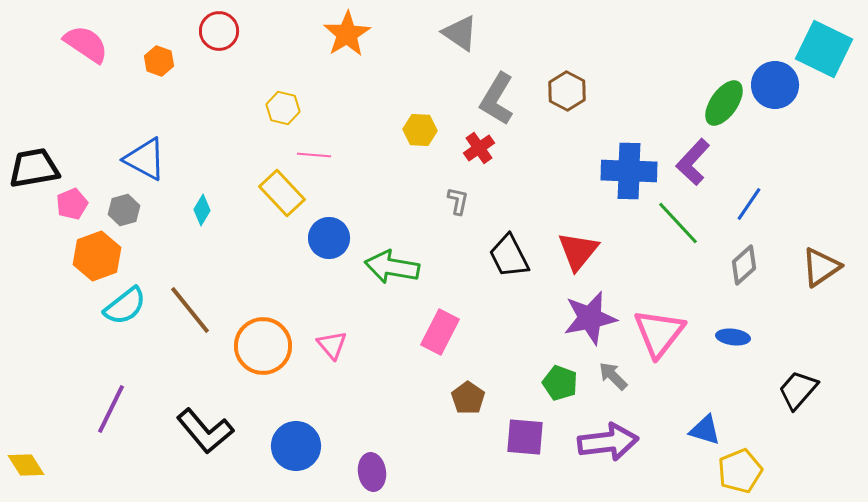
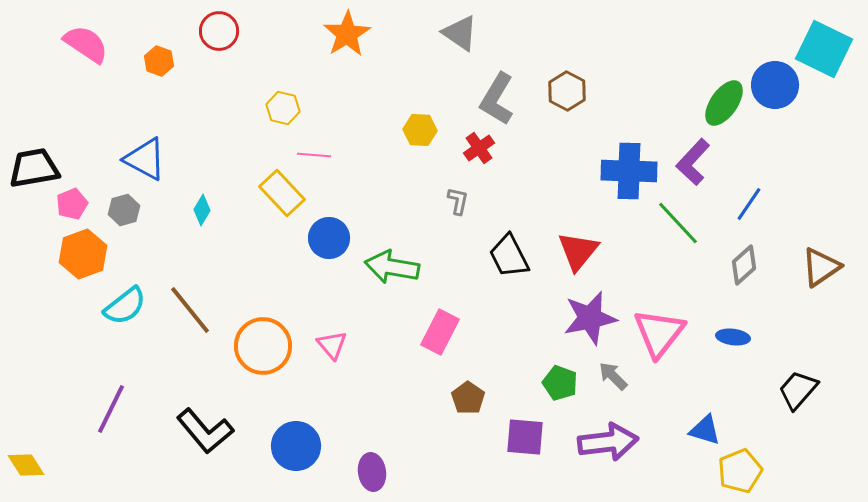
orange hexagon at (97, 256): moved 14 px left, 2 px up
